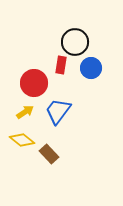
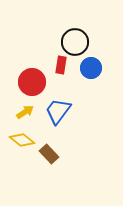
red circle: moved 2 px left, 1 px up
